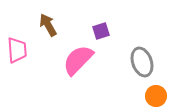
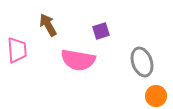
pink semicircle: rotated 124 degrees counterclockwise
